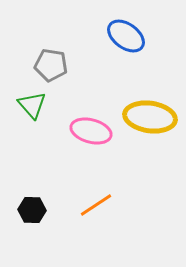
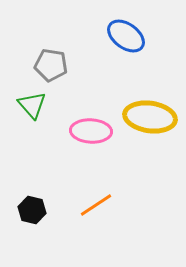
pink ellipse: rotated 12 degrees counterclockwise
black hexagon: rotated 12 degrees clockwise
